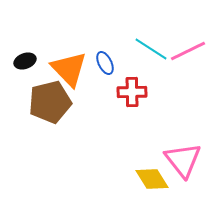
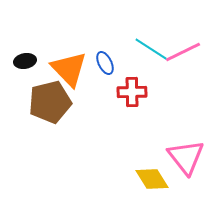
pink line: moved 5 px left, 1 px down
black ellipse: rotated 10 degrees clockwise
pink triangle: moved 3 px right, 3 px up
